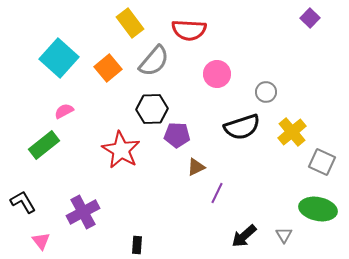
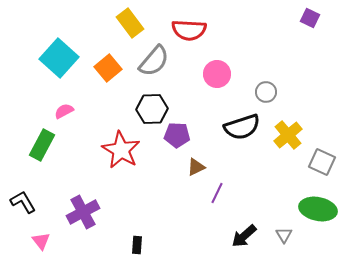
purple square: rotated 18 degrees counterclockwise
yellow cross: moved 4 px left, 3 px down
green rectangle: moved 2 px left; rotated 24 degrees counterclockwise
